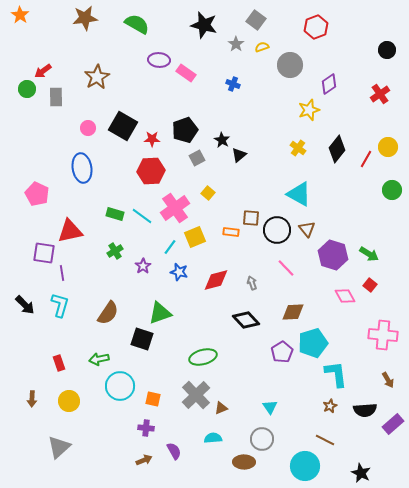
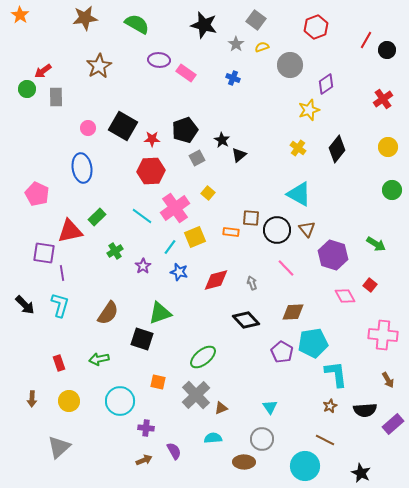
brown star at (97, 77): moved 2 px right, 11 px up
blue cross at (233, 84): moved 6 px up
purple diamond at (329, 84): moved 3 px left
red cross at (380, 94): moved 3 px right, 5 px down
red line at (366, 159): moved 119 px up
green rectangle at (115, 214): moved 18 px left, 3 px down; rotated 60 degrees counterclockwise
green arrow at (369, 254): moved 7 px right, 10 px up
cyan pentagon at (313, 343): rotated 8 degrees clockwise
purple pentagon at (282, 352): rotated 10 degrees counterclockwise
green ellipse at (203, 357): rotated 24 degrees counterclockwise
cyan circle at (120, 386): moved 15 px down
orange square at (153, 399): moved 5 px right, 17 px up
